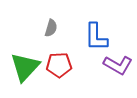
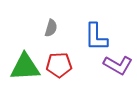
green triangle: rotated 44 degrees clockwise
